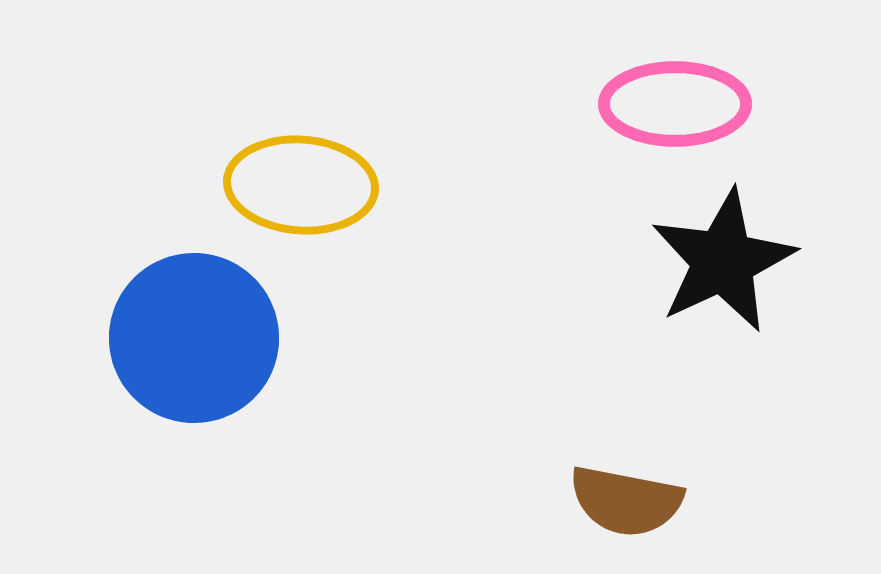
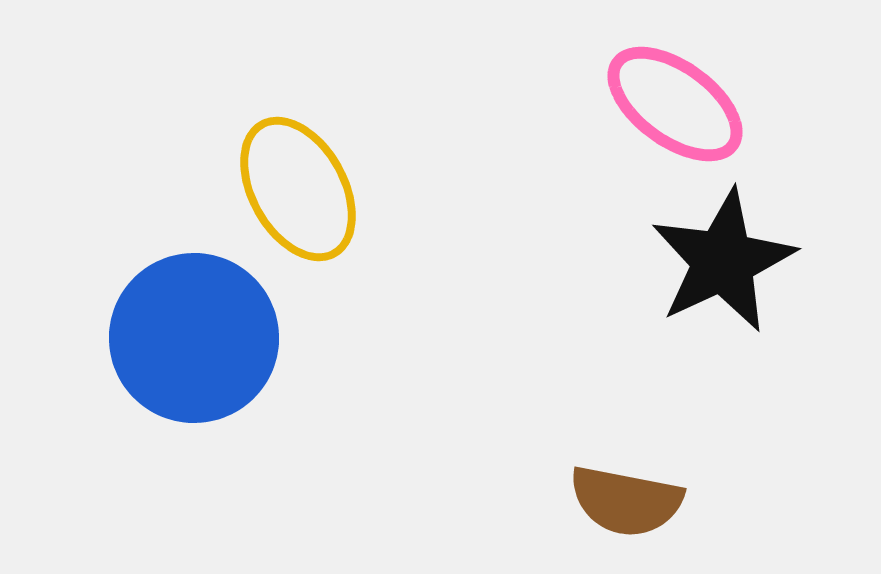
pink ellipse: rotated 36 degrees clockwise
yellow ellipse: moved 3 px left, 4 px down; rotated 57 degrees clockwise
